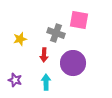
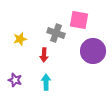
purple circle: moved 20 px right, 12 px up
